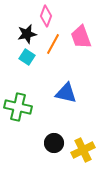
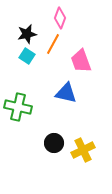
pink diamond: moved 14 px right, 2 px down
pink trapezoid: moved 24 px down
cyan square: moved 1 px up
